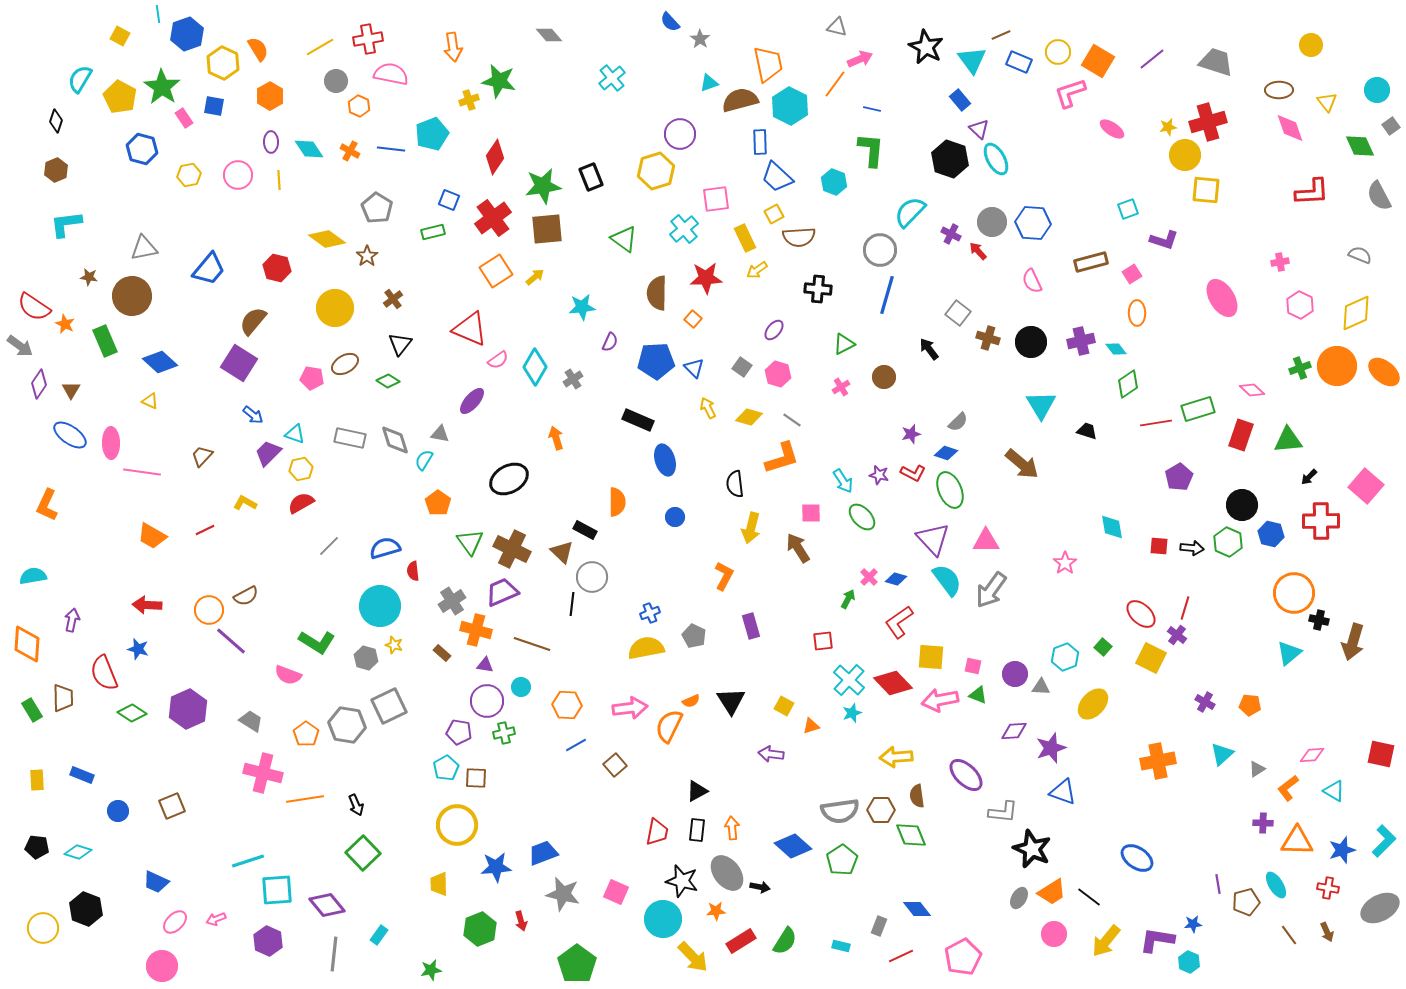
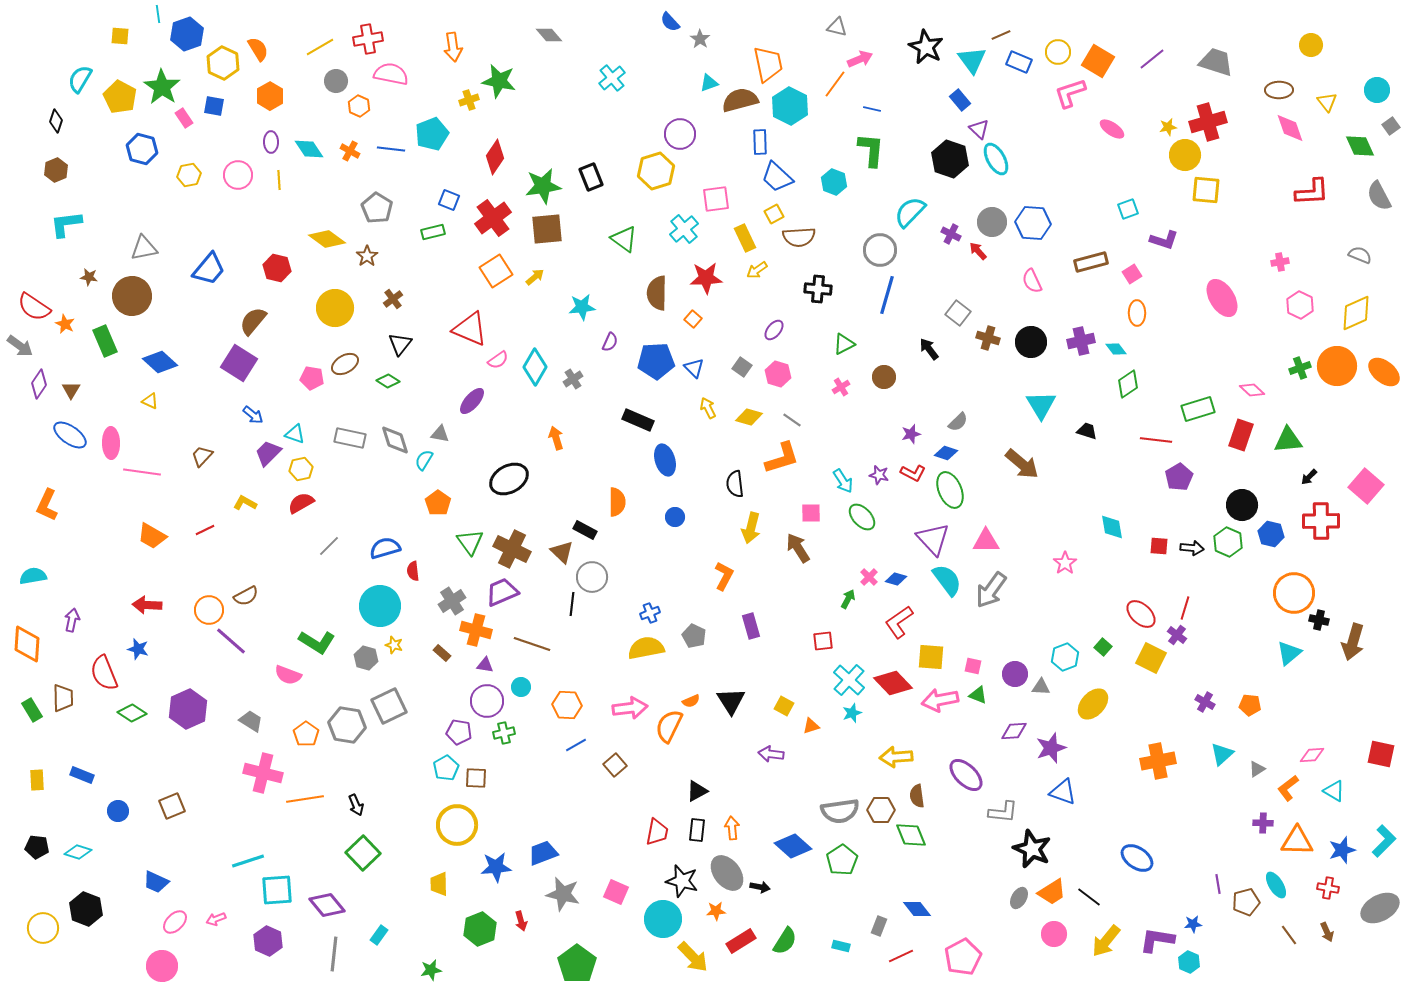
yellow square at (120, 36): rotated 24 degrees counterclockwise
red line at (1156, 423): moved 17 px down; rotated 16 degrees clockwise
